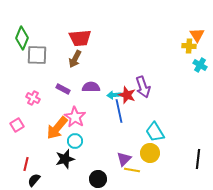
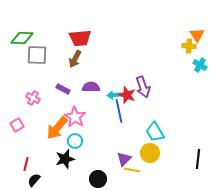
green diamond: rotated 70 degrees clockwise
